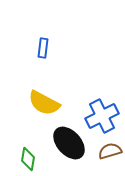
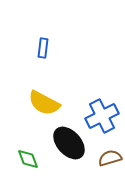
brown semicircle: moved 7 px down
green diamond: rotated 30 degrees counterclockwise
